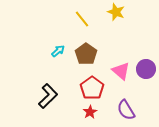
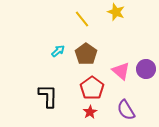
black L-shape: rotated 45 degrees counterclockwise
